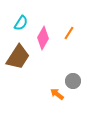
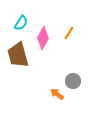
brown trapezoid: moved 2 px up; rotated 132 degrees clockwise
